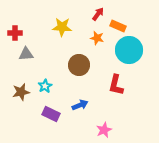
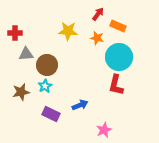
yellow star: moved 6 px right, 4 px down
cyan circle: moved 10 px left, 7 px down
brown circle: moved 32 px left
